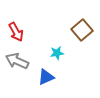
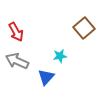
brown square: moved 2 px right, 2 px up
cyan star: moved 3 px right, 3 px down
blue triangle: rotated 24 degrees counterclockwise
